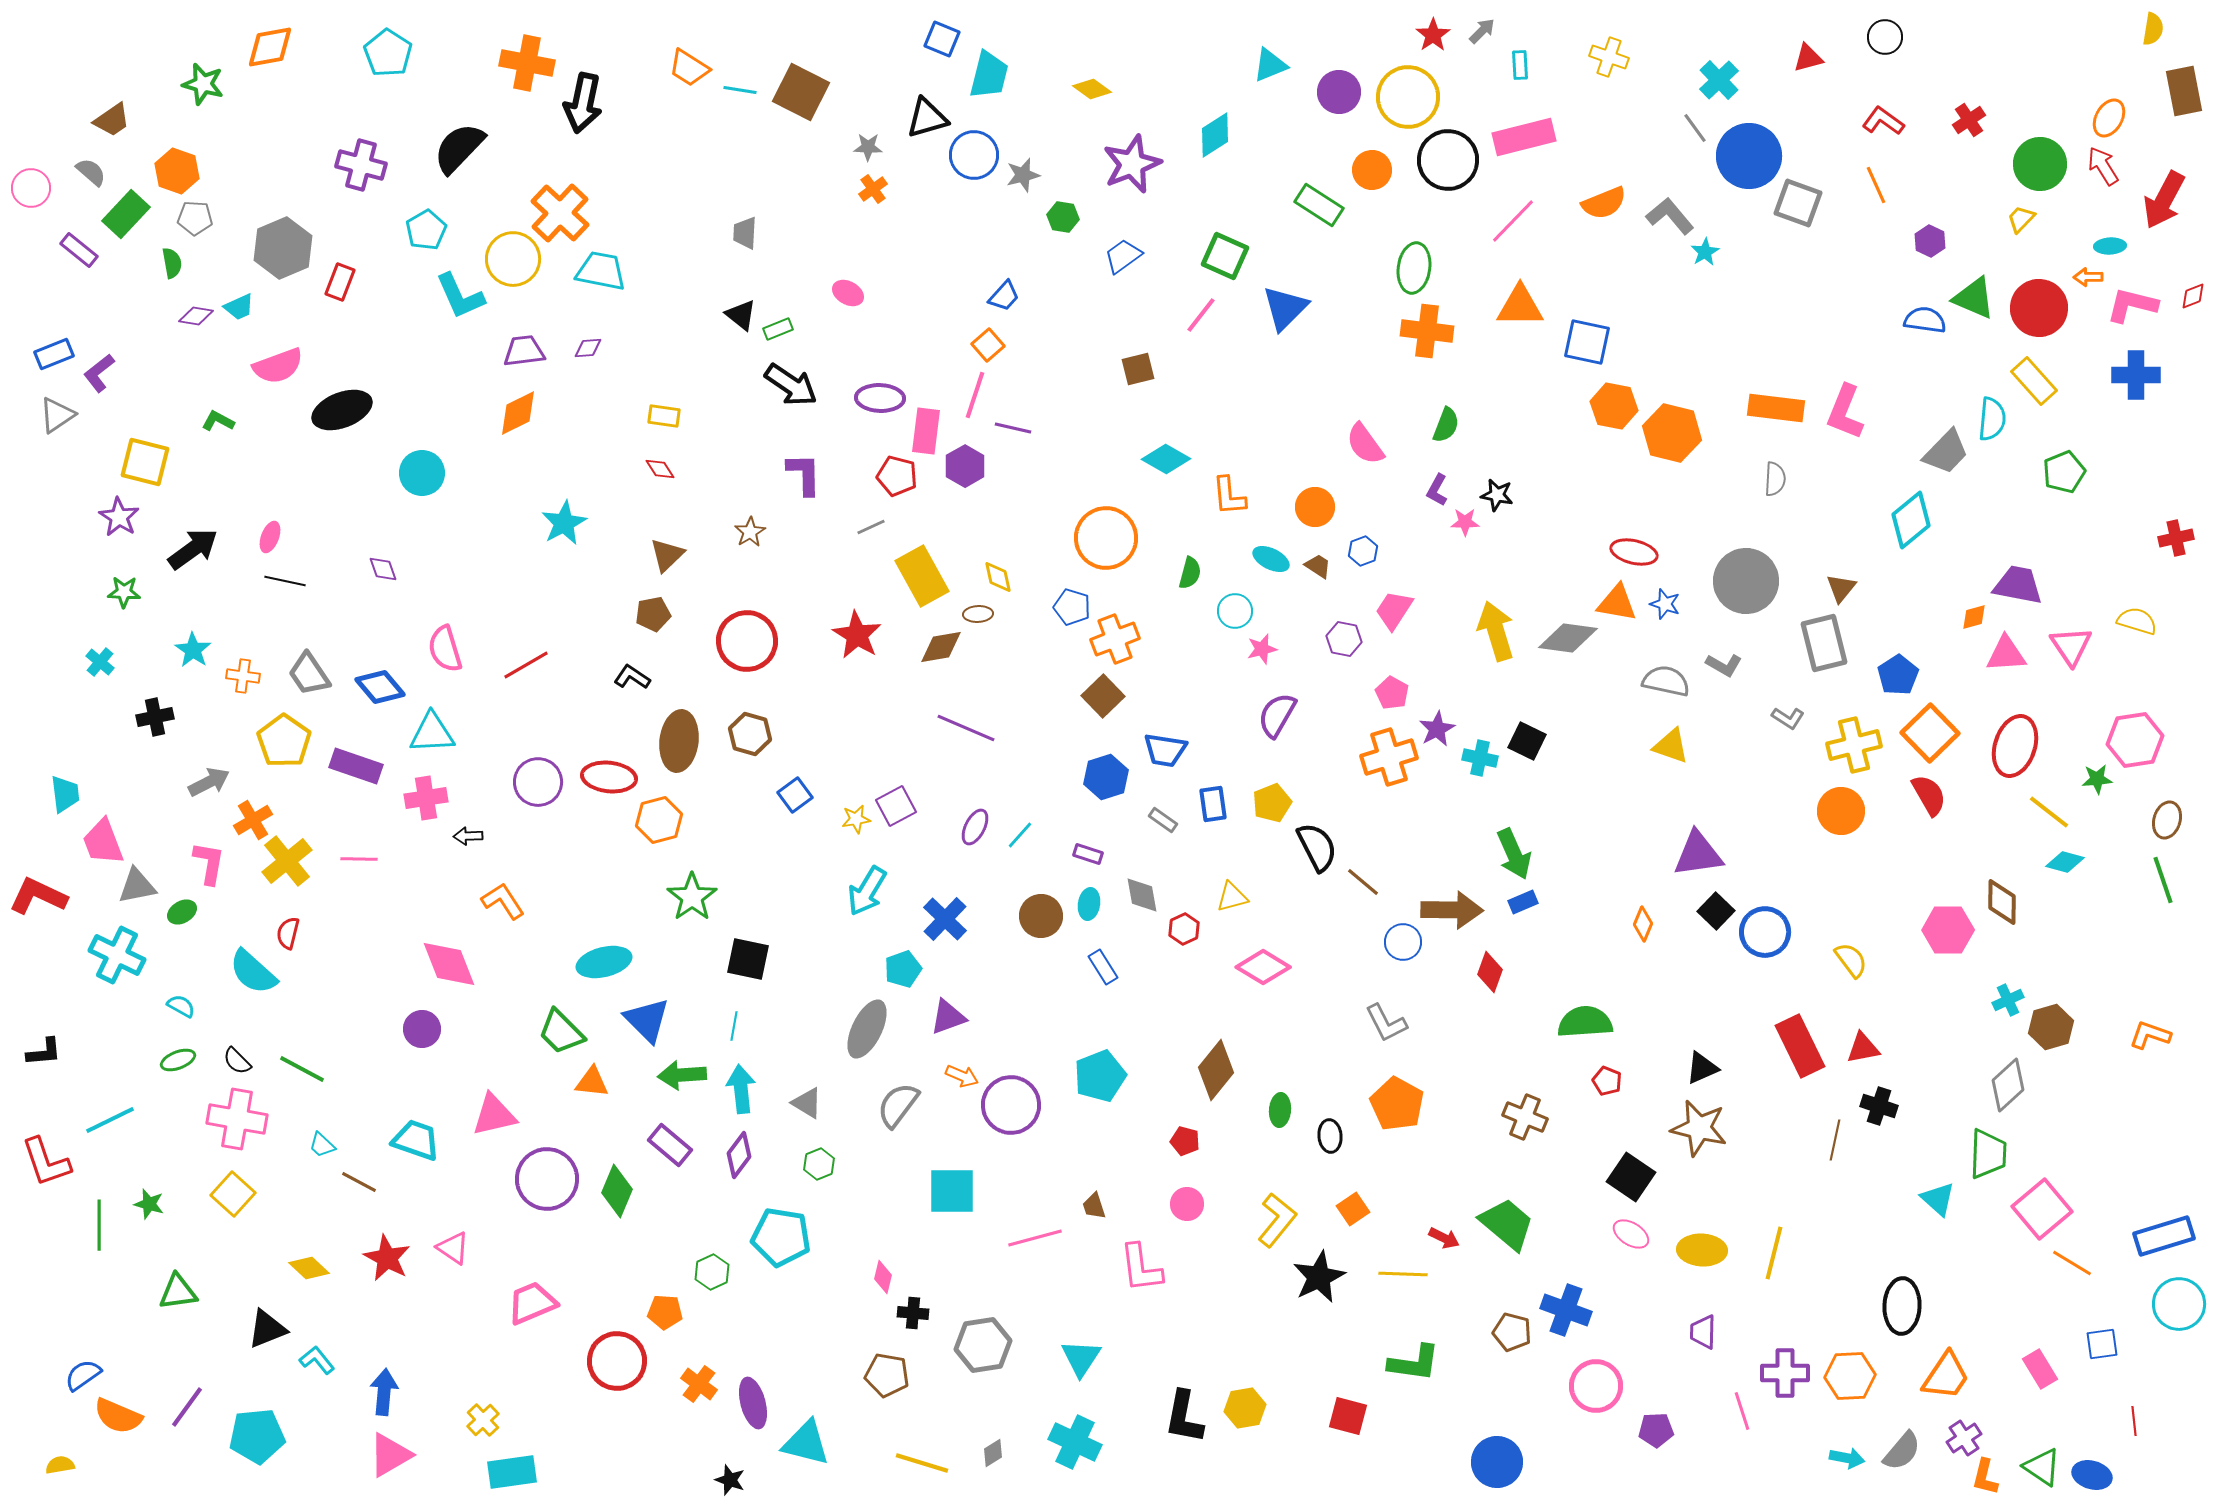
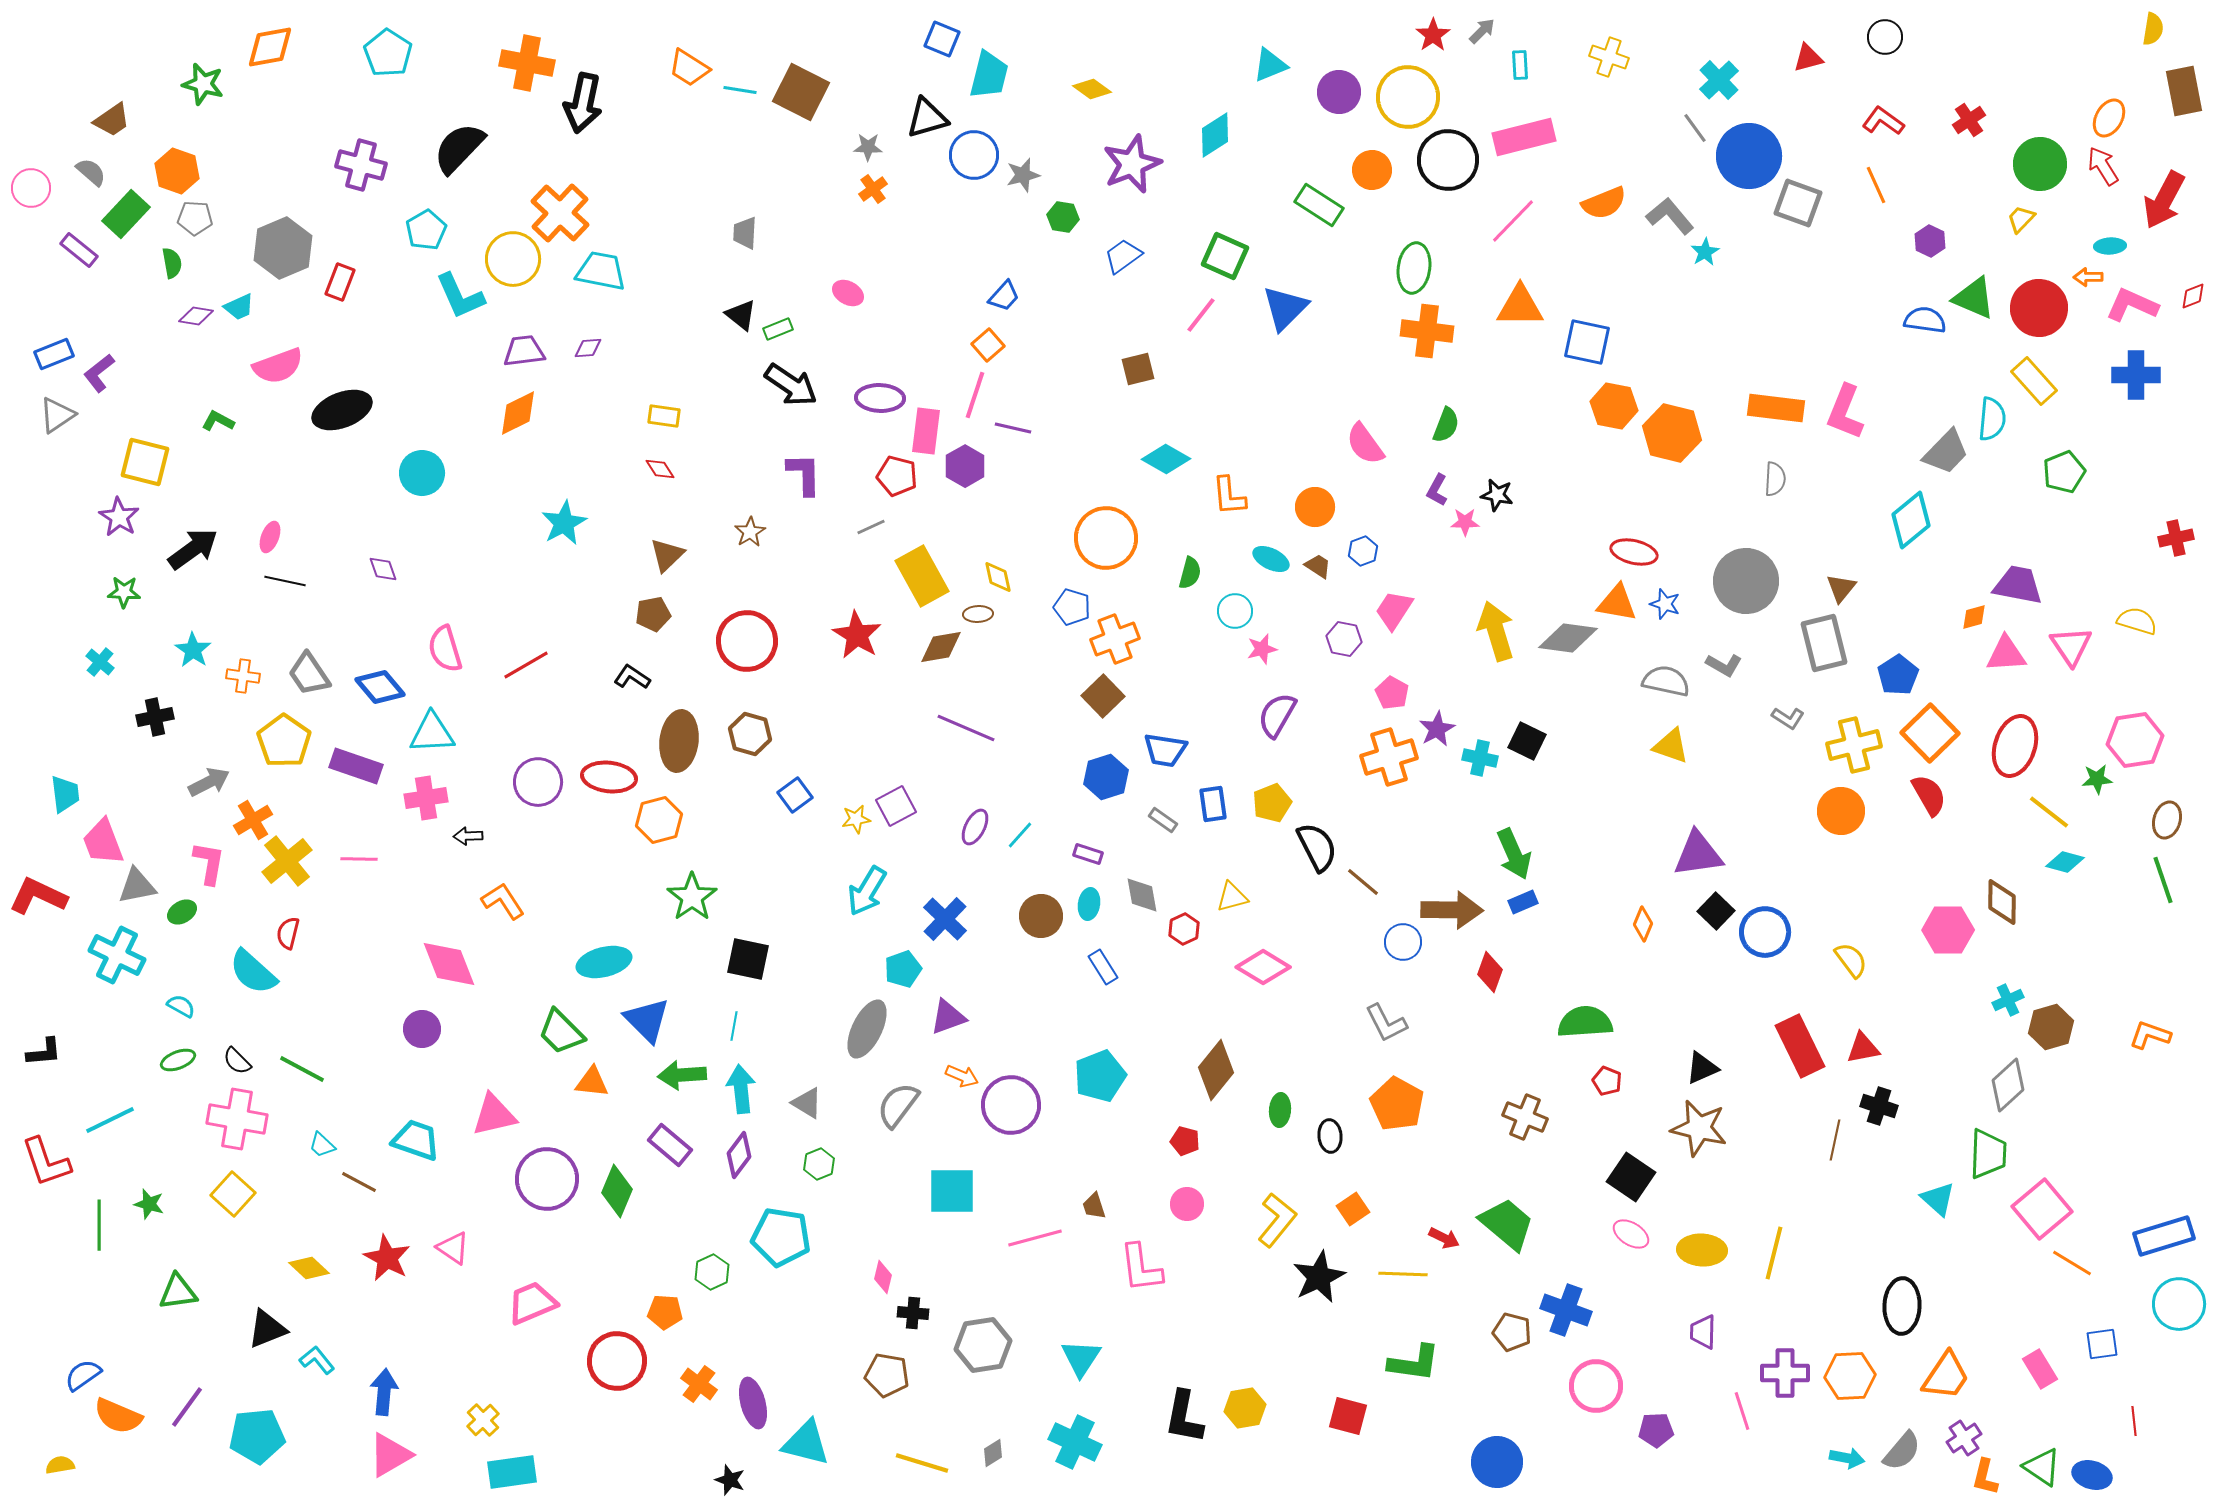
pink L-shape at (2132, 305): rotated 10 degrees clockwise
